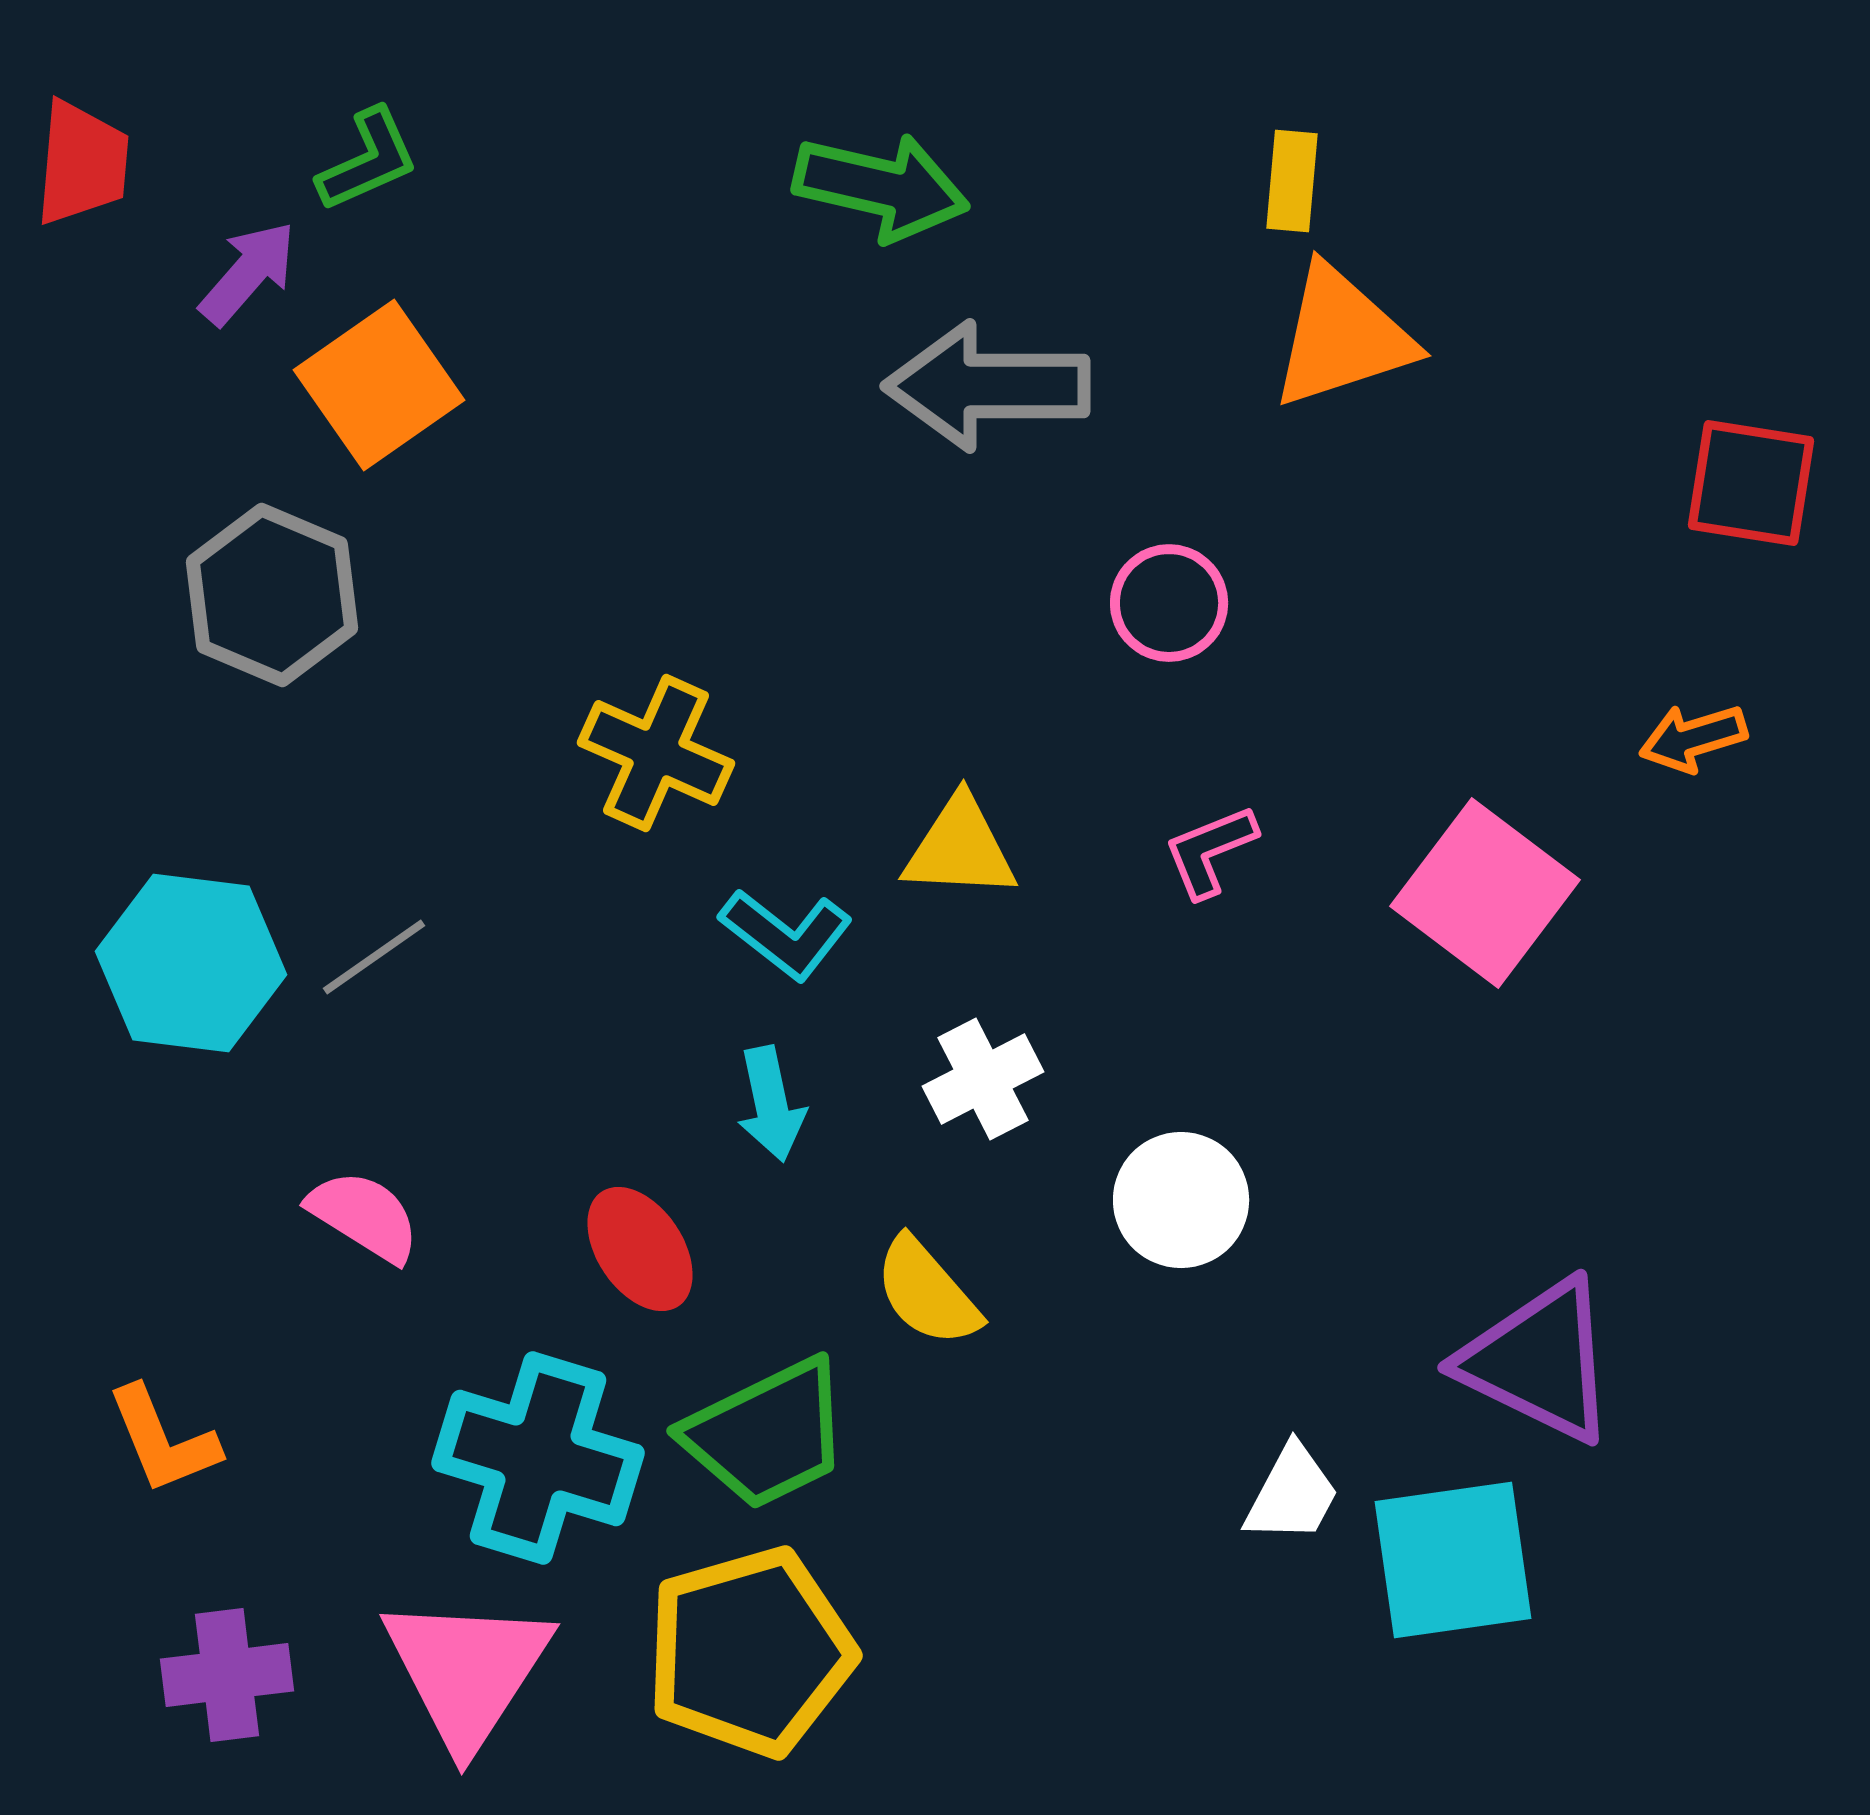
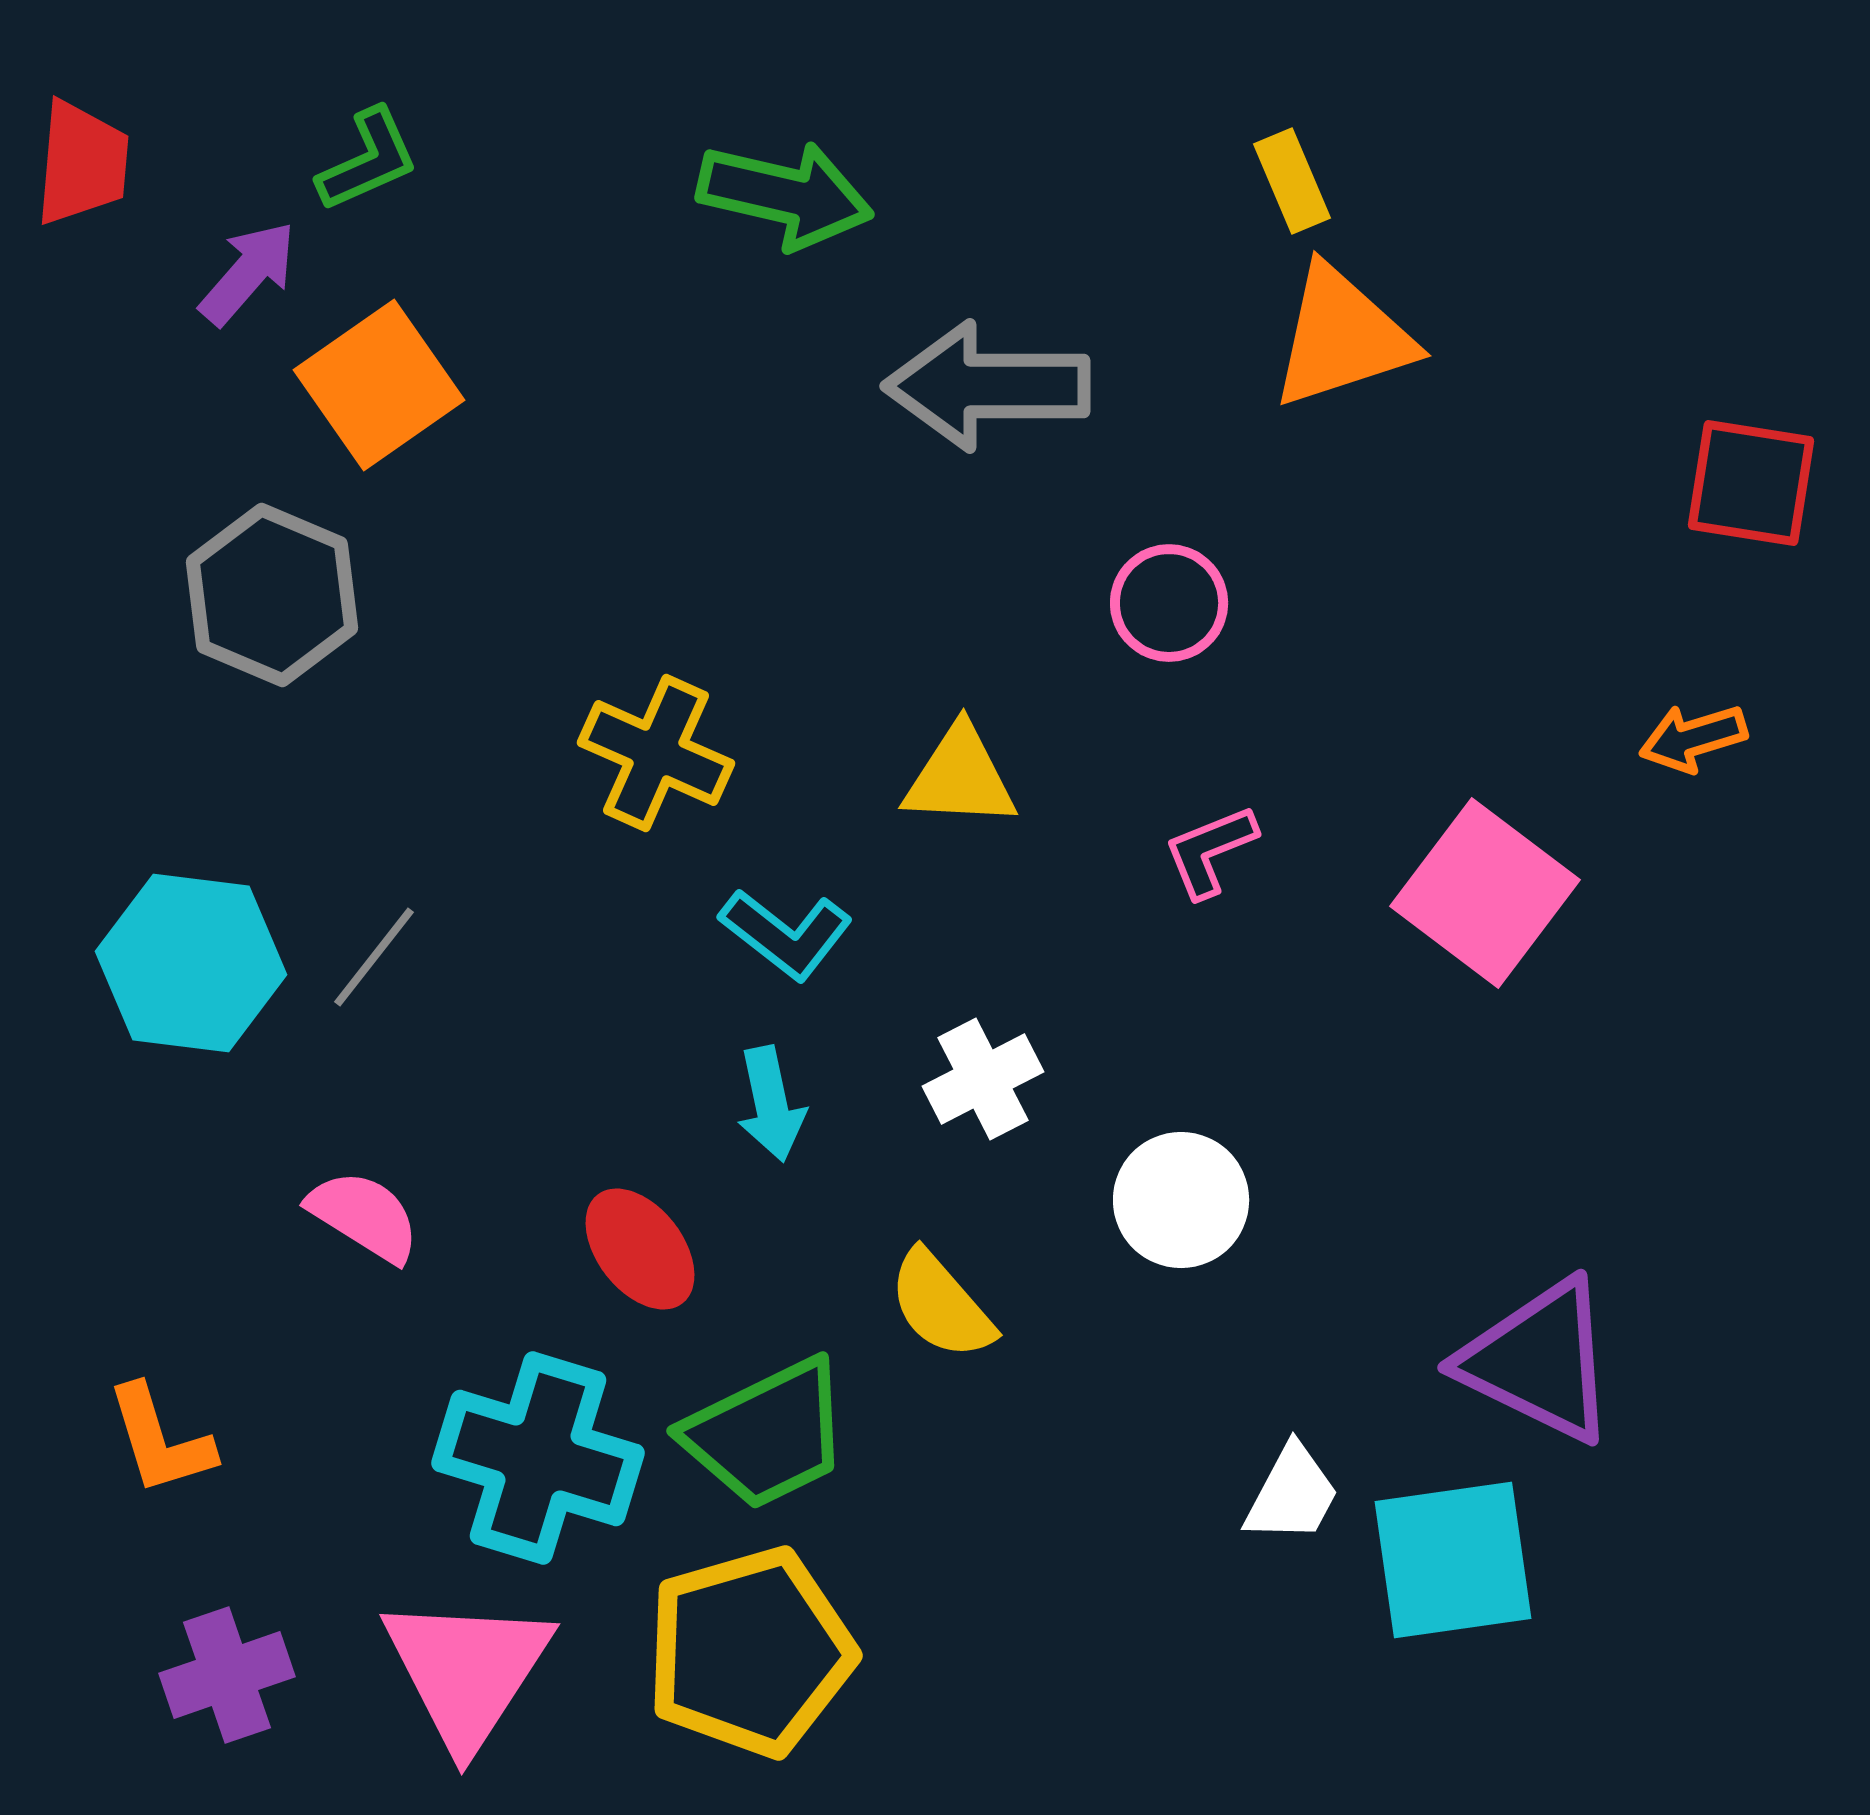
yellow rectangle: rotated 28 degrees counterclockwise
green arrow: moved 96 px left, 8 px down
yellow triangle: moved 71 px up
gray line: rotated 17 degrees counterclockwise
red ellipse: rotated 4 degrees counterclockwise
yellow semicircle: moved 14 px right, 13 px down
orange L-shape: moved 3 px left; rotated 5 degrees clockwise
purple cross: rotated 12 degrees counterclockwise
